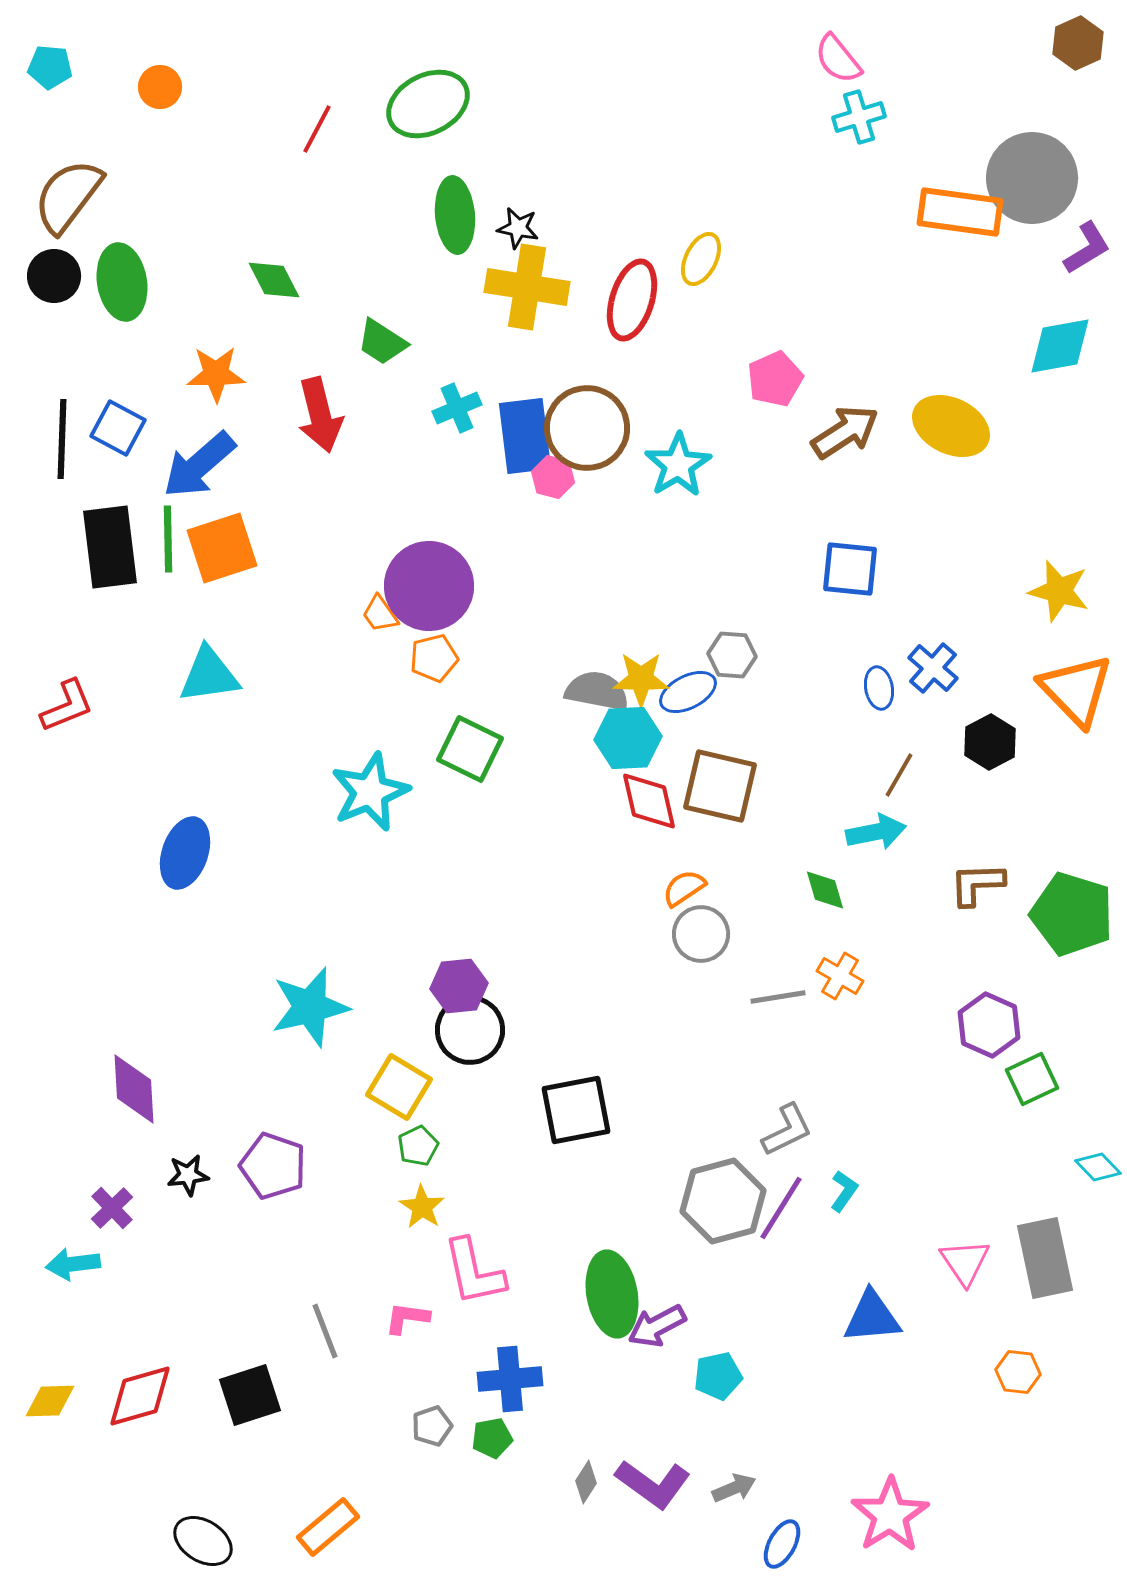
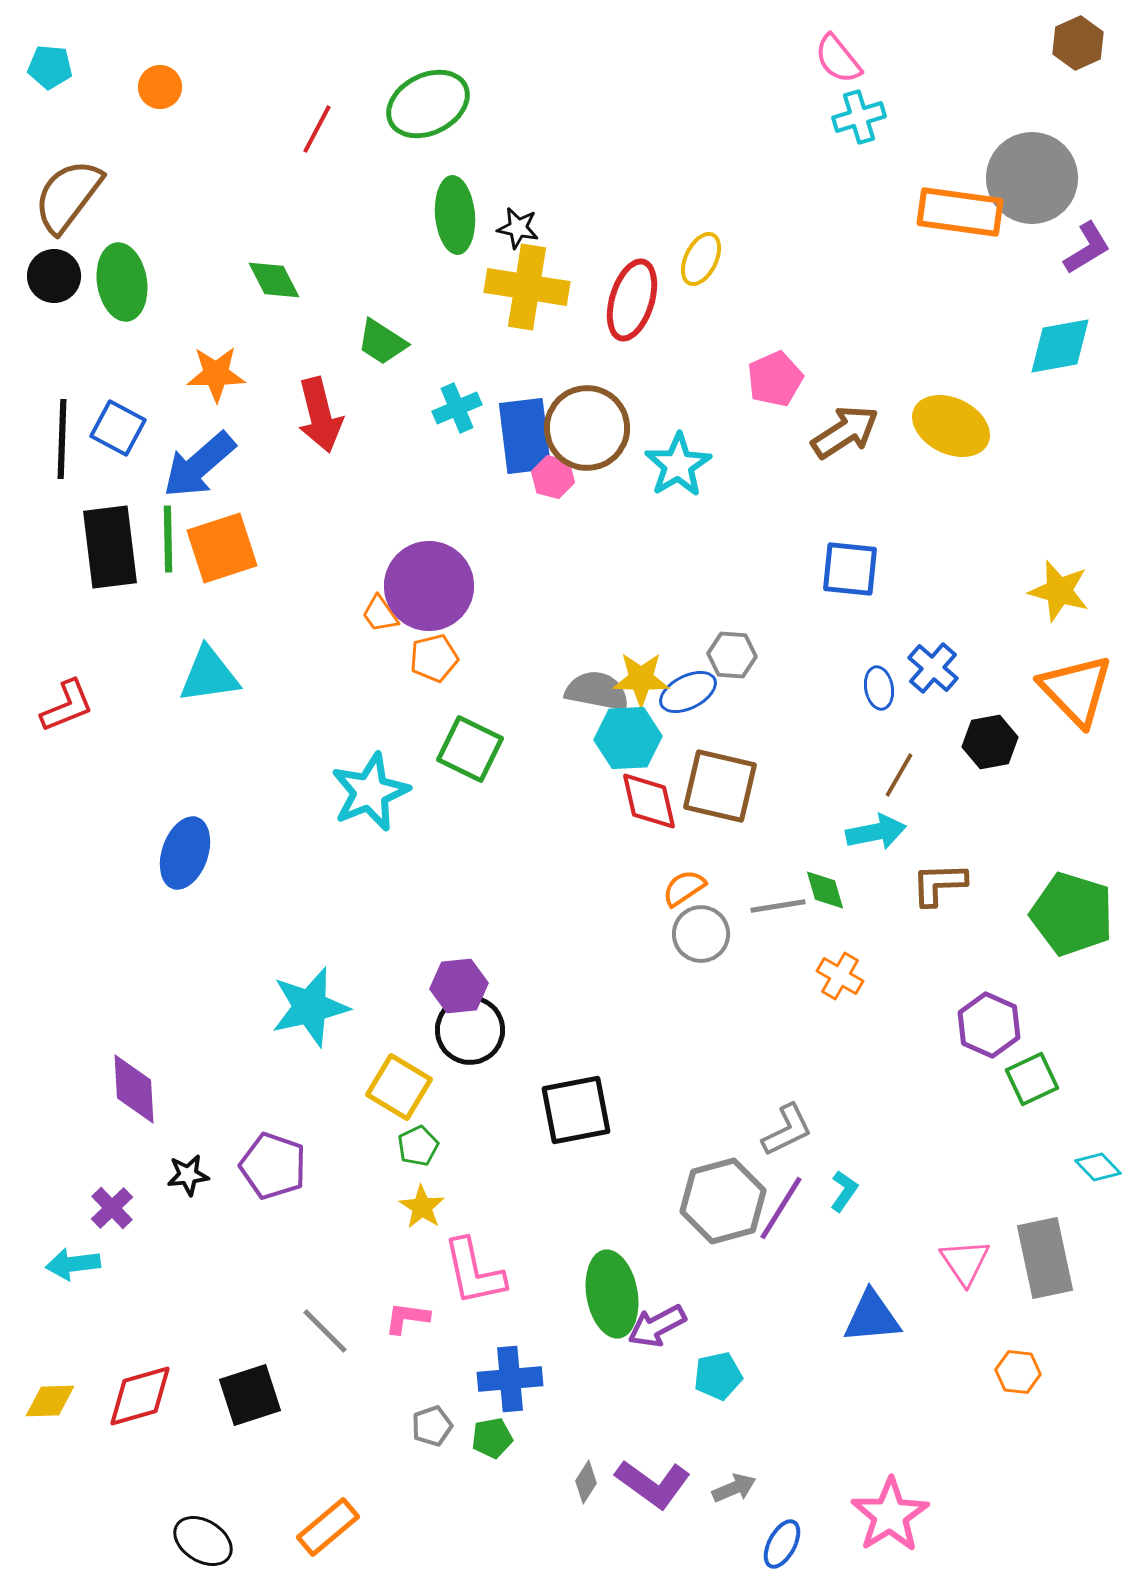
black hexagon at (990, 742): rotated 18 degrees clockwise
brown L-shape at (977, 884): moved 38 px left
gray line at (778, 997): moved 91 px up
gray line at (325, 1331): rotated 24 degrees counterclockwise
